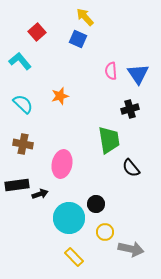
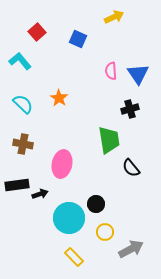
yellow arrow: moved 29 px right; rotated 108 degrees clockwise
orange star: moved 1 px left, 2 px down; rotated 24 degrees counterclockwise
gray arrow: rotated 40 degrees counterclockwise
